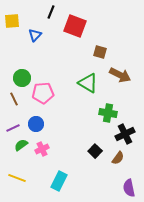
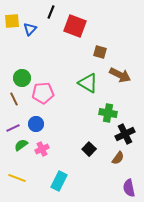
blue triangle: moved 5 px left, 6 px up
black square: moved 6 px left, 2 px up
